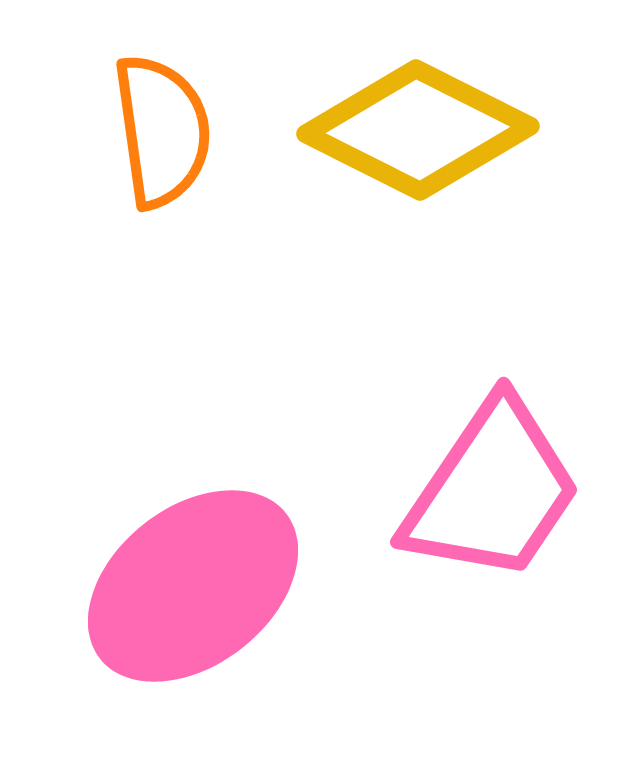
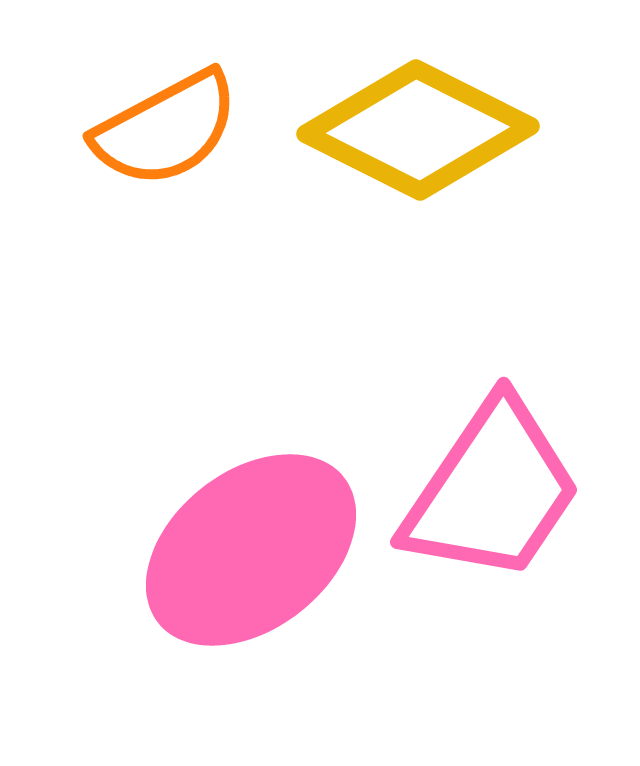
orange semicircle: moved 4 px right, 2 px up; rotated 70 degrees clockwise
pink ellipse: moved 58 px right, 36 px up
